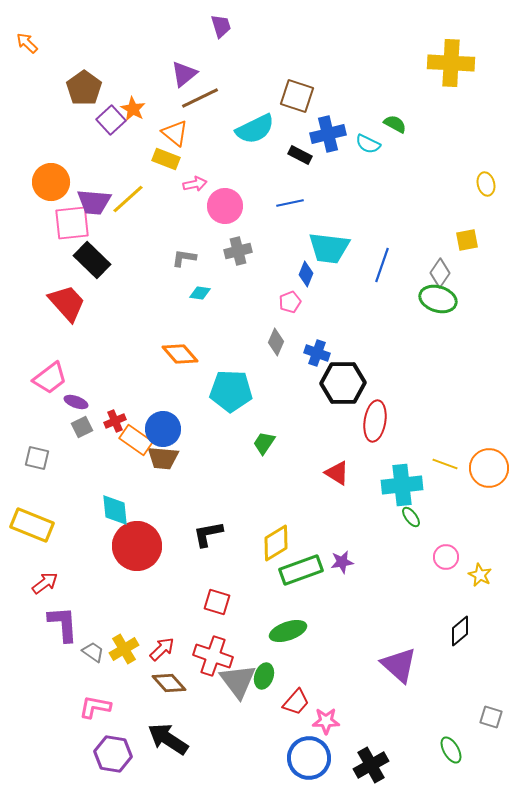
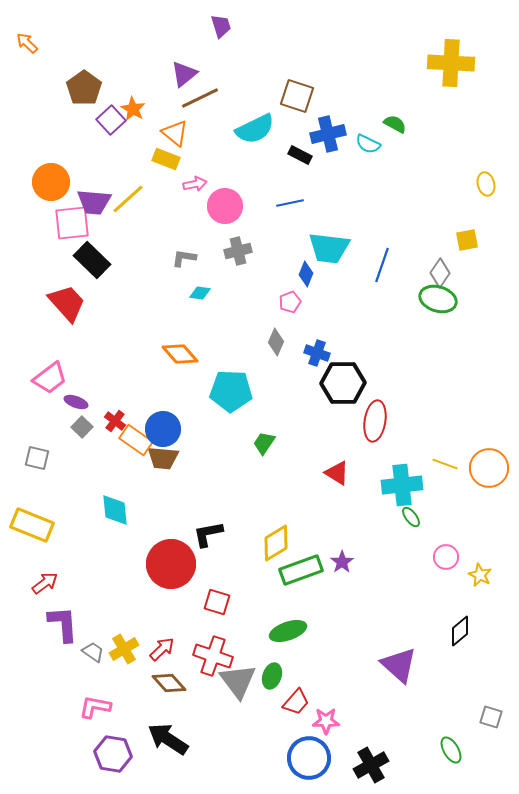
red cross at (115, 421): rotated 30 degrees counterclockwise
gray square at (82, 427): rotated 20 degrees counterclockwise
red circle at (137, 546): moved 34 px right, 18 px down
purple star at (342, 562): rotated 25 degrees counterclockwise
green ellipse at (264, 676): moved 8 px right
